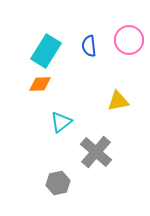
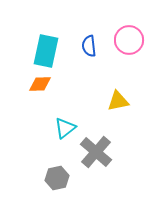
cyan rectangle: rotated 20 degrees counterclockwise
cyan triangle: moved 4 px right, 6 px down
gray hexagon: moved 1 px left, 5 px up
